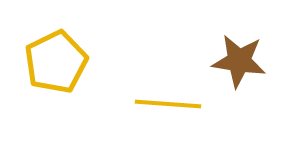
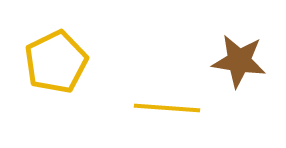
yellow line: moved 1 px left, 4 px down
